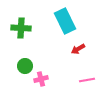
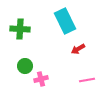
green cross: moved 1 px left, 1 px down
